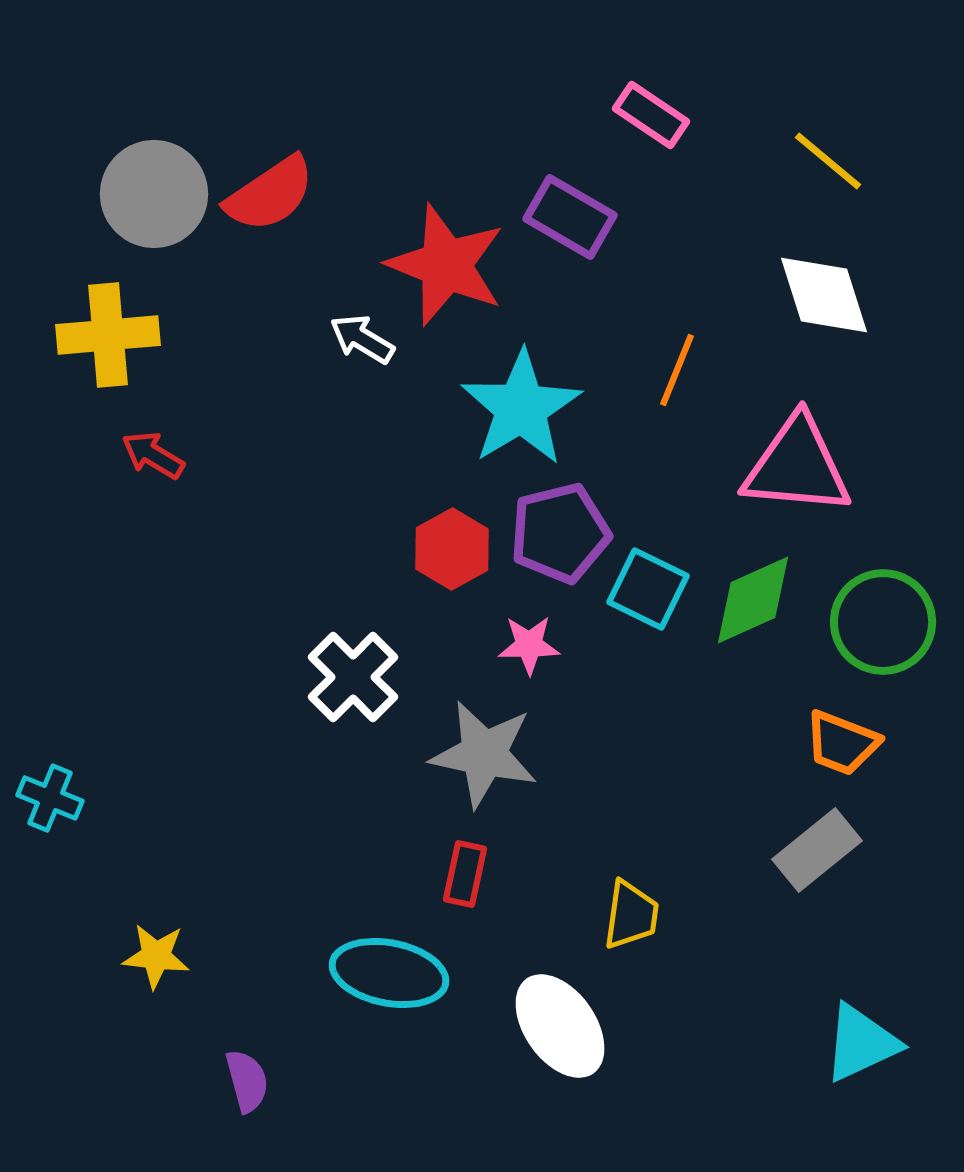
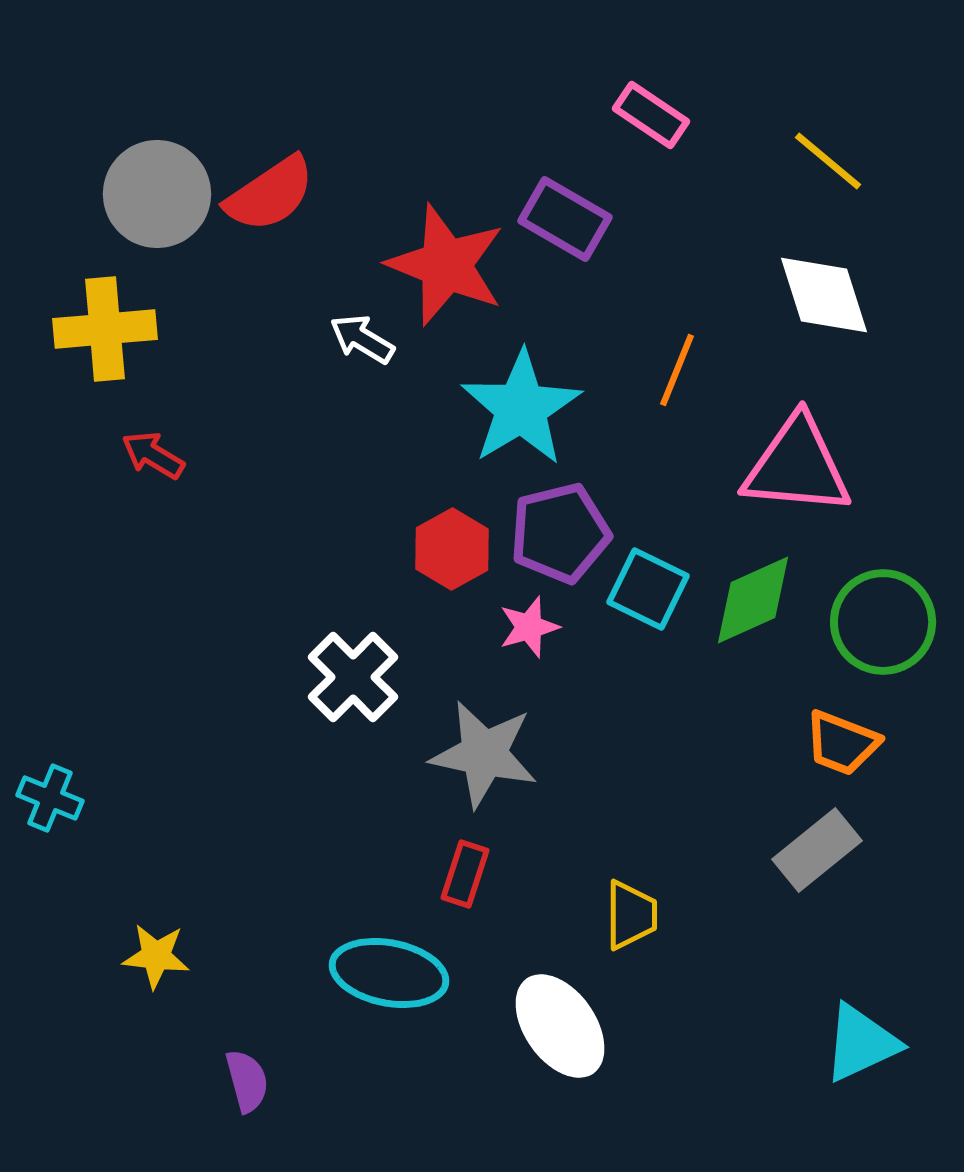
gray circle: moved 3 px right
purple rectangle: moved 5 px left, 2 px down
yellow cross: moved 3 px left, 6 px up
pink star: moved 18 px up; rotated 16 degrees counterclockwise
red rectangle: rotated 6 degrees clockwise
yellow trapezoid: rotated 8 degrees counterclockwise
